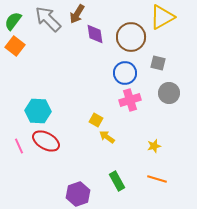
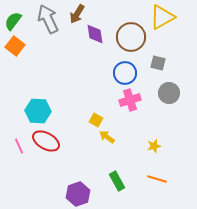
gray arrow: rotated 20 degrees clockwise
